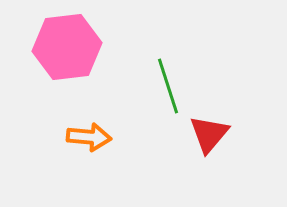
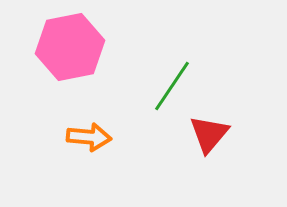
pink hexagon: moved 3 px right; rotated 4 degrees counterclockwise
green line: moved 4 px right; rotated 52 degrees clockwise
